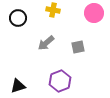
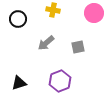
black circle: moved 1 px down
black triangle: moved 1 px right, 3 px up
